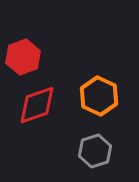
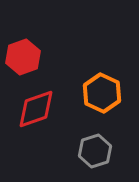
orange hexagon: moved 3 px right, 3 px up
red diamond: moved 1 px left, 4 px down
